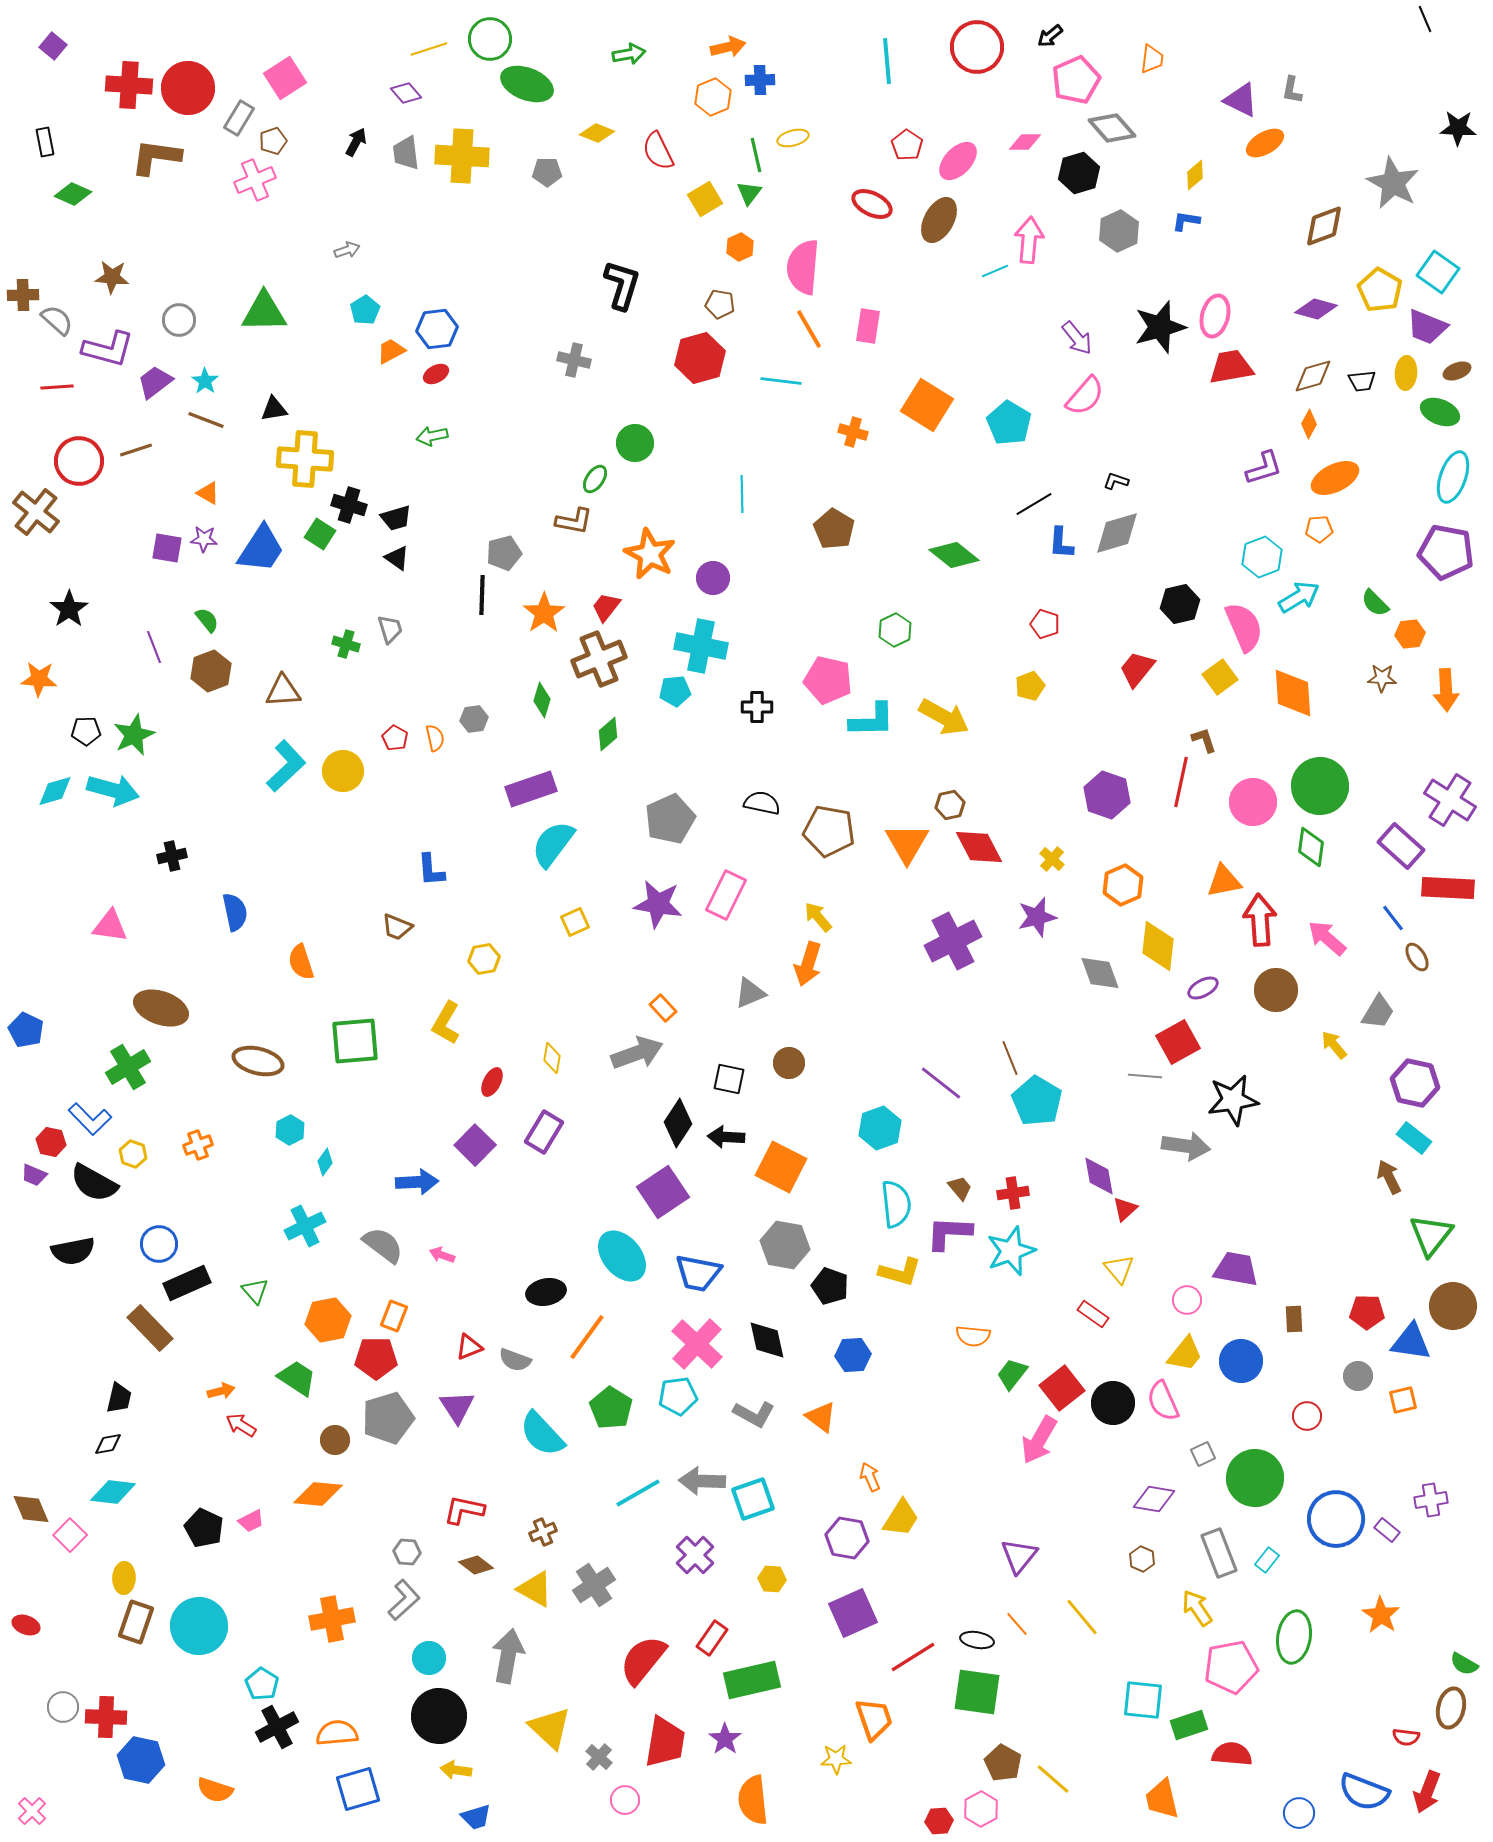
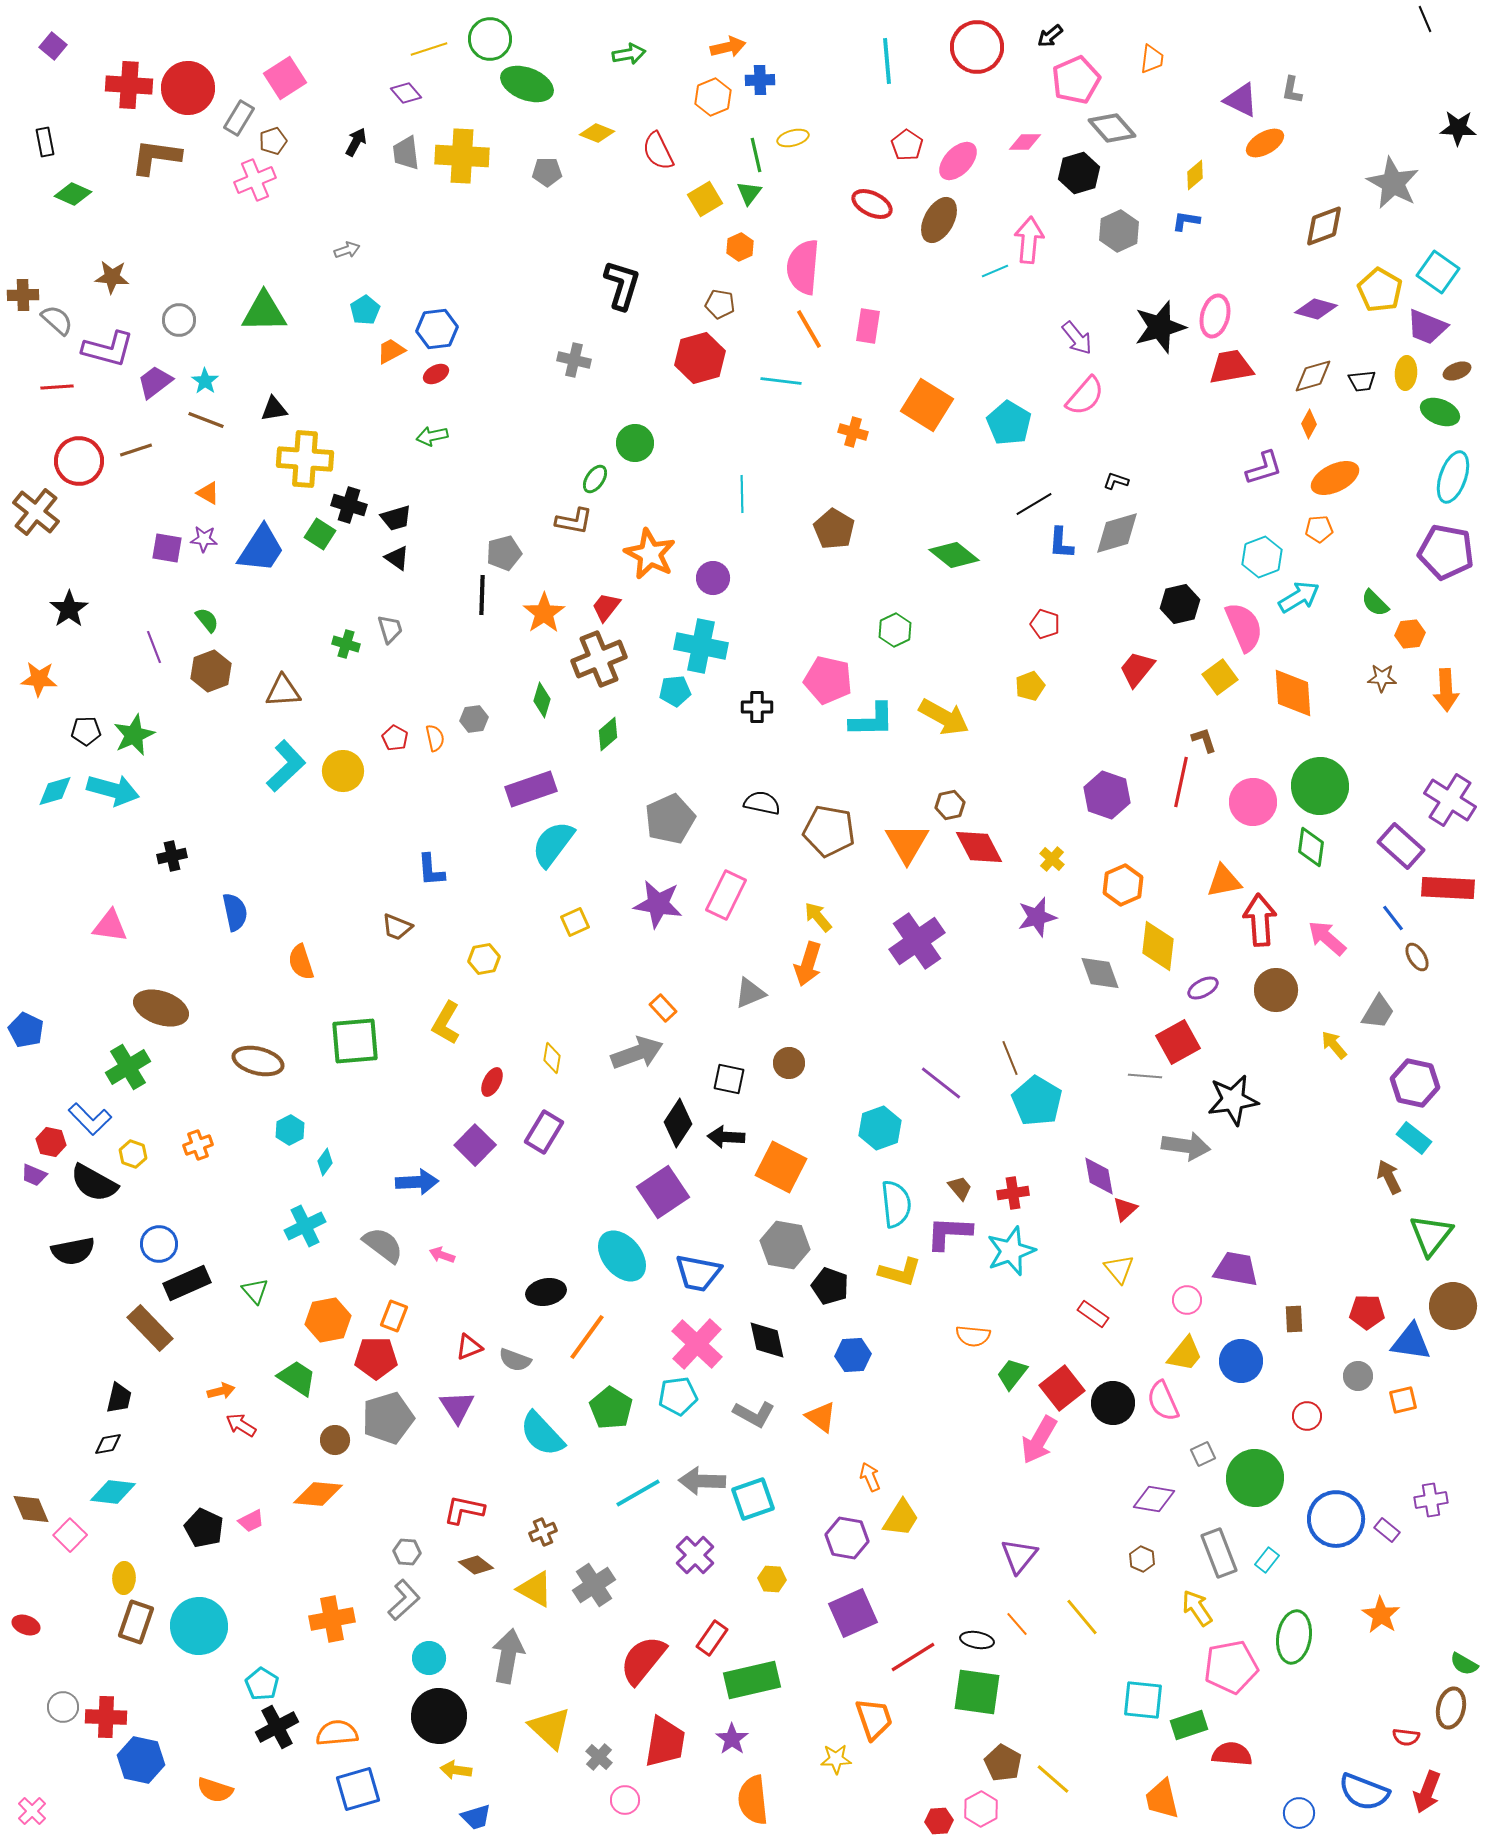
purple cross at (953, 941): moved 36 px left; rotated 8 degrees counterclockwise
purple star at (725, 1739): moved 7 px right
